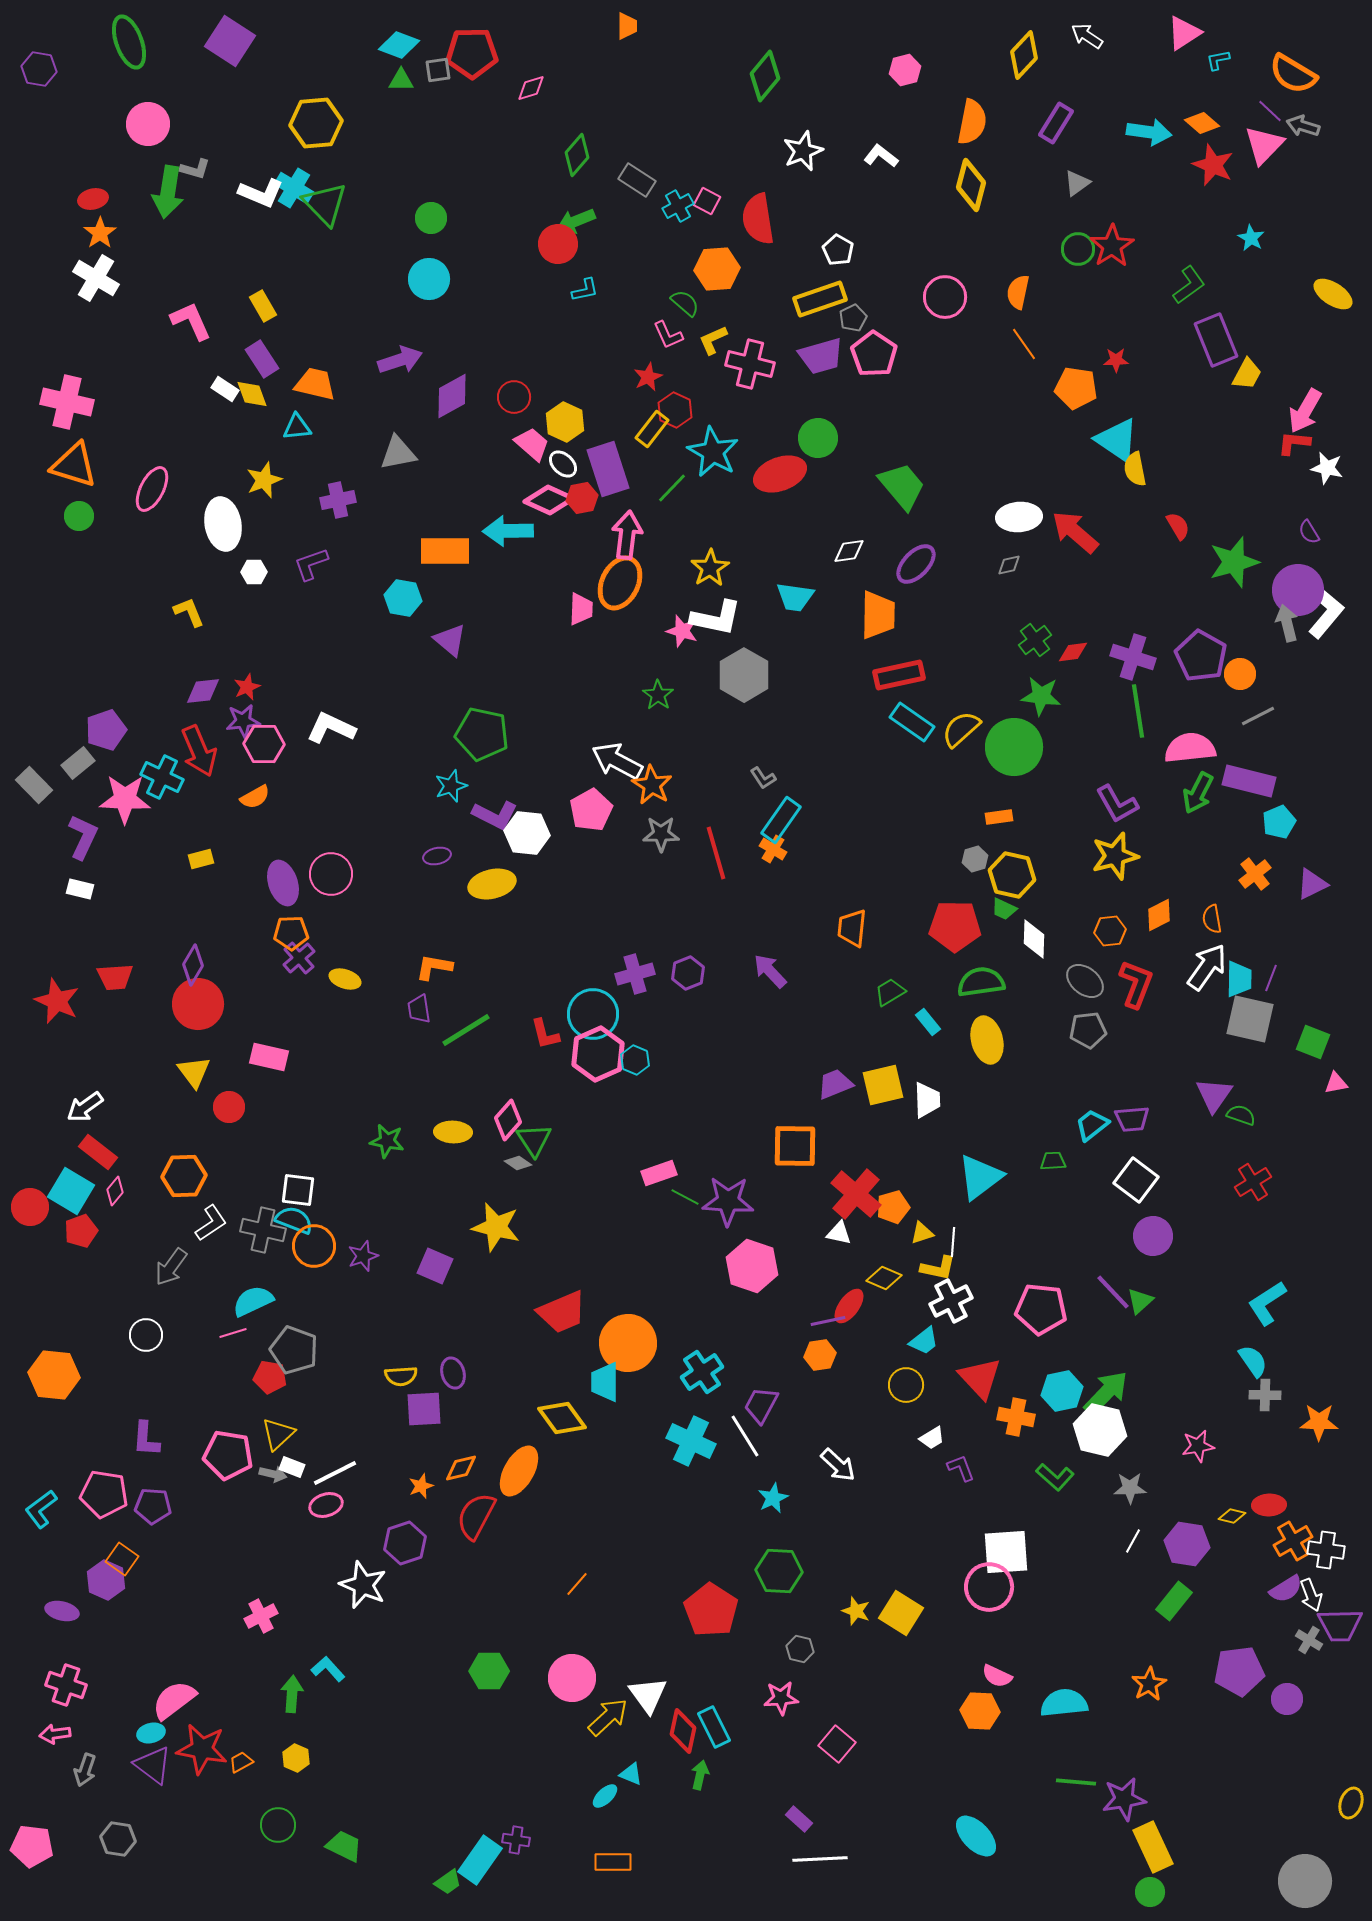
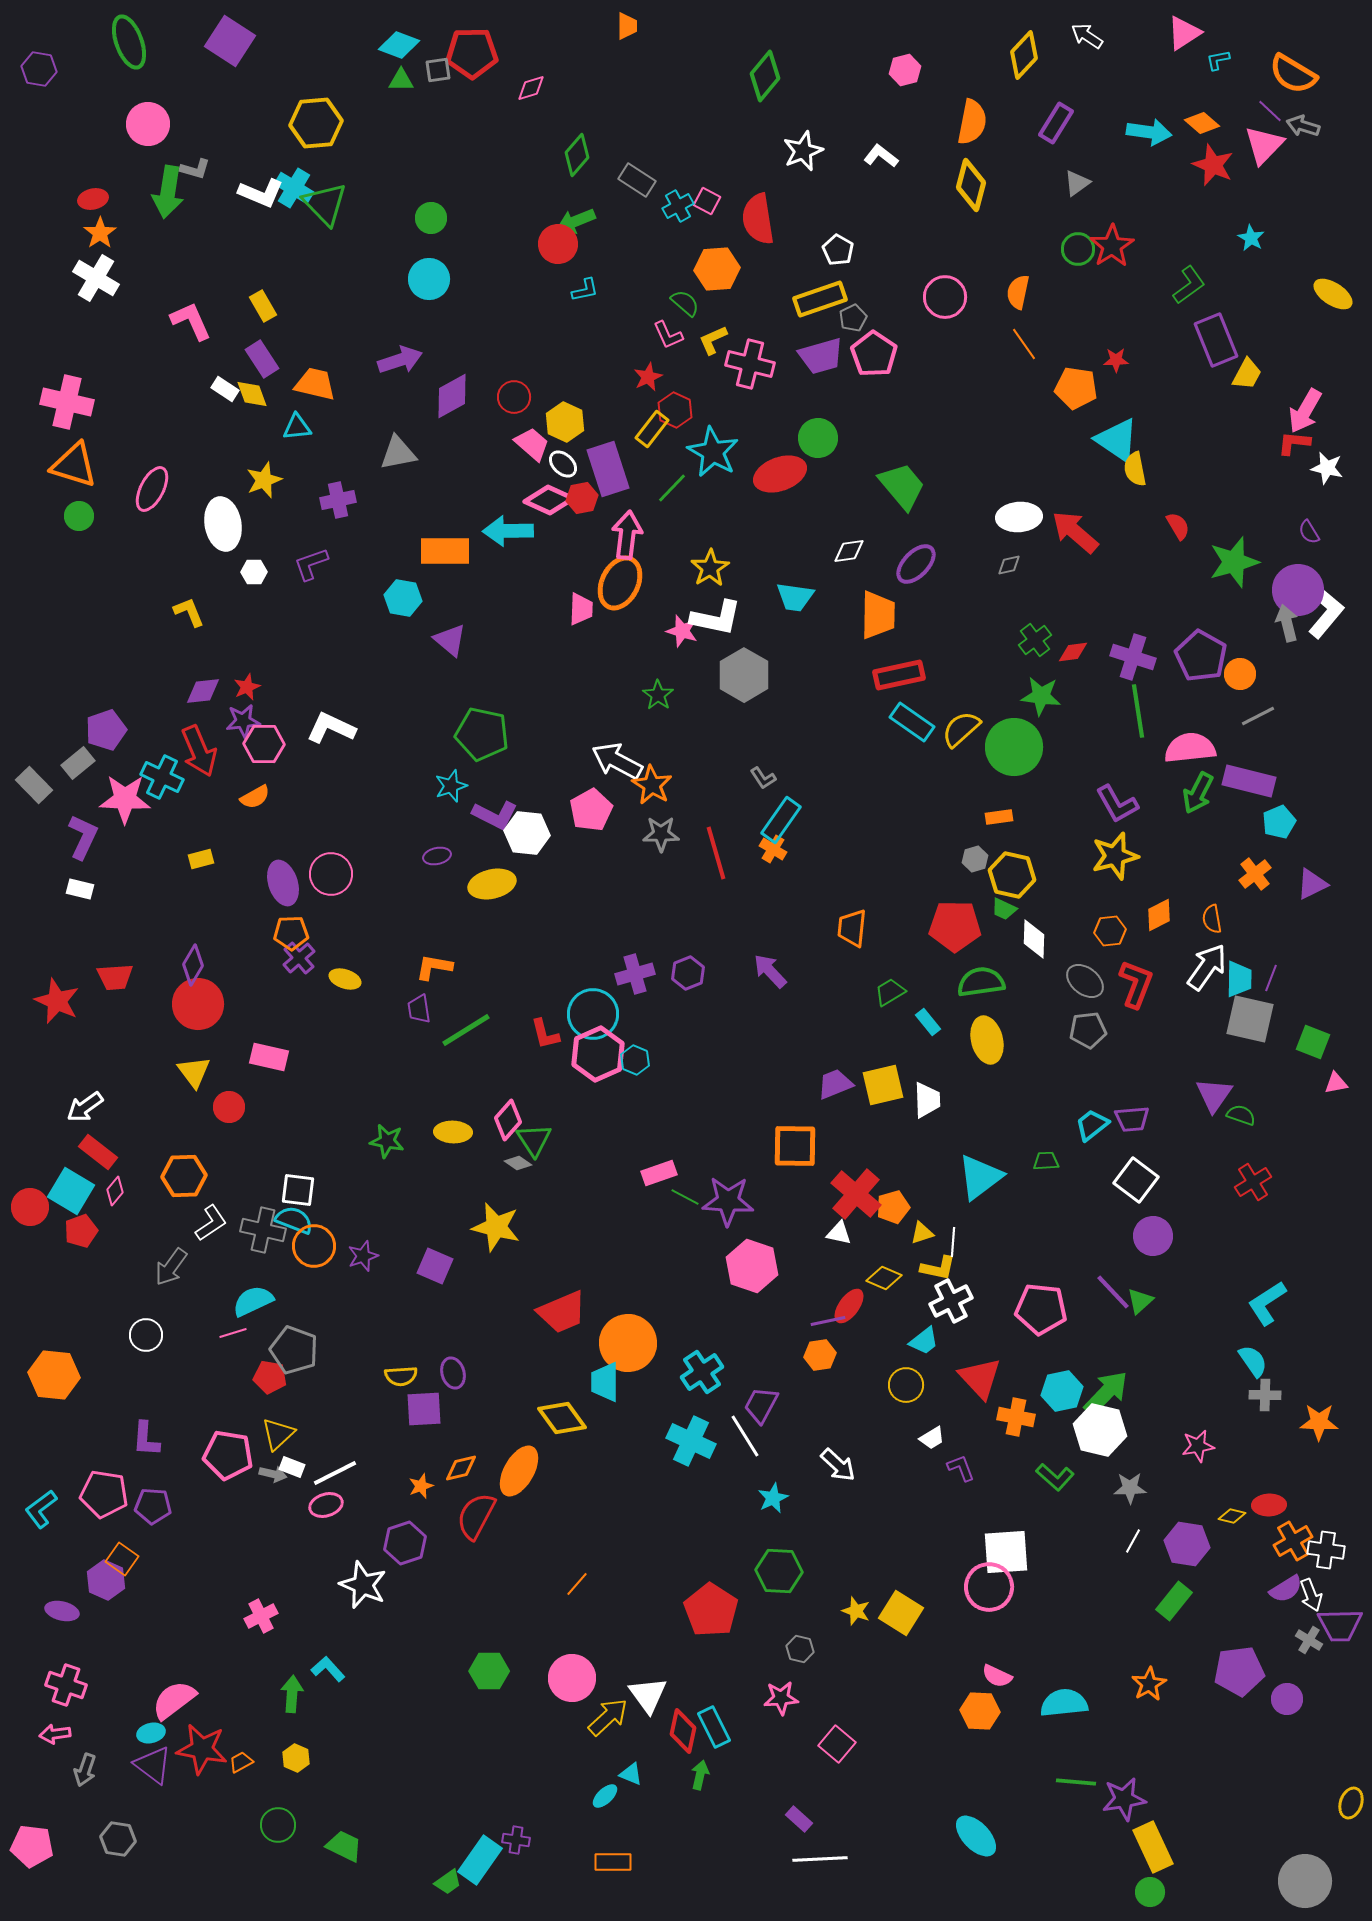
green trapezoid at (1053, 1161): moved 7 px left
